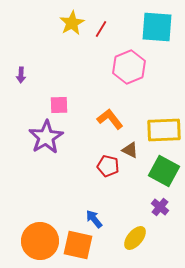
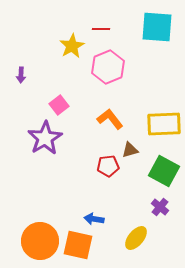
yellow star: moved 23 px down
red line: rotated 60 degrees clockwise
pink hexagon: moved 21 px left
pink square: rotated 36 degrees counterclockwise
yellow rectangle: moved 6 px up
purple star: moved 1 px left, 1 px down
brown triangle: rotated 42 degrees counterclockwise
red pentagon: rotated 20 degrees counterclockwise
blue arrow: rotated 42 degrees counterclockwise
yellow ellipse: moved 1 px right
